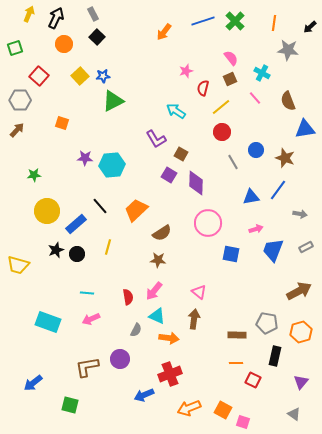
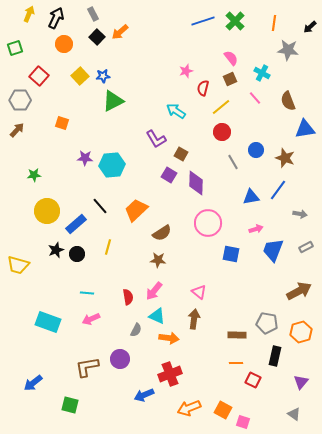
orange arrow at (164, 32): moved 44 px left; rotated 12 degrees clockwise
